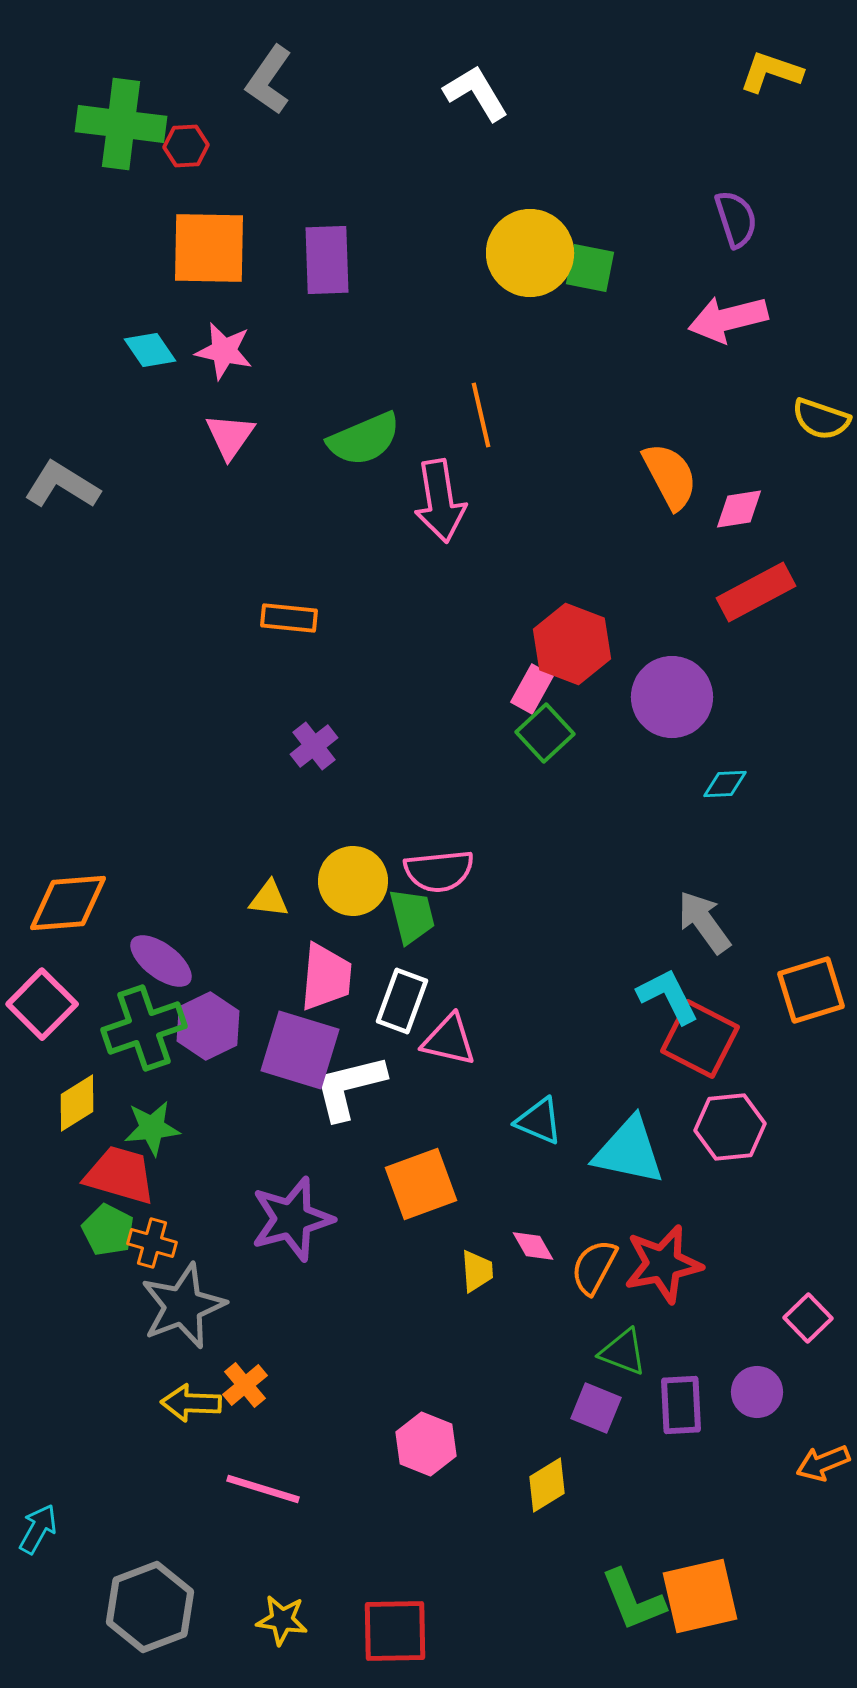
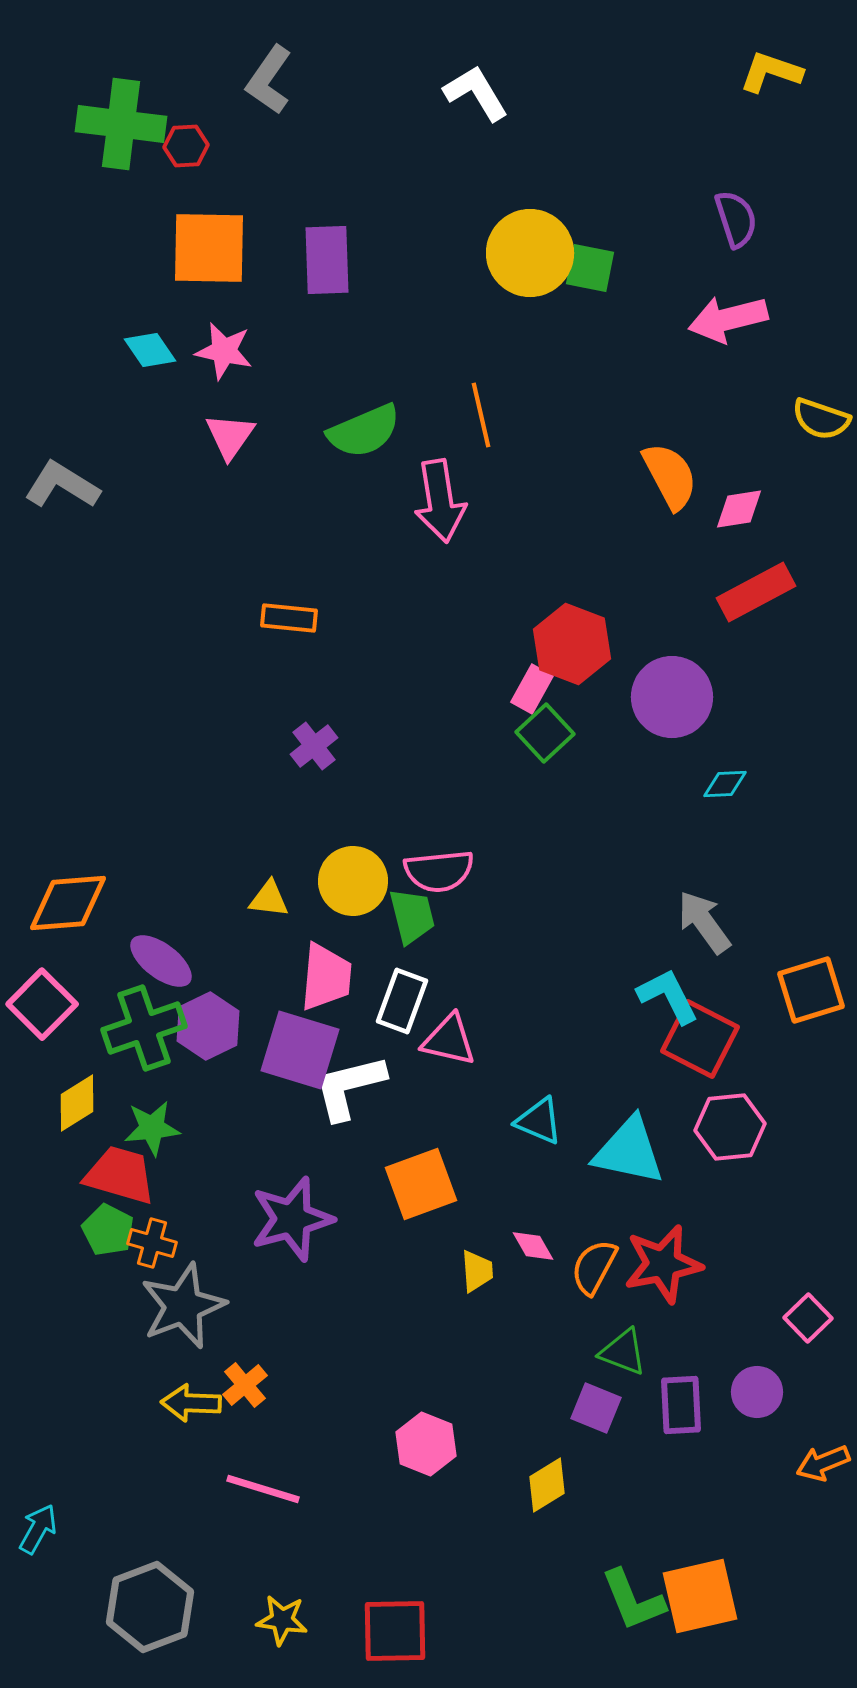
green semicircle at (364, 439): moved 8 px up
